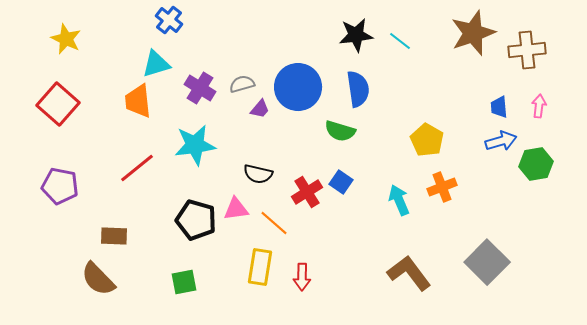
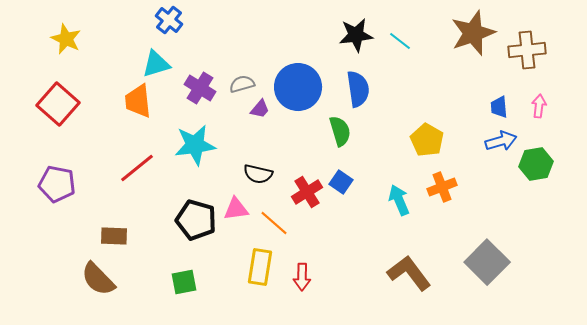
green semicircle: rotated 124 degrees counterclockwise
purple pentagon: moved 3 px left, 2 px up
